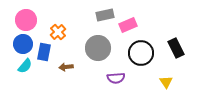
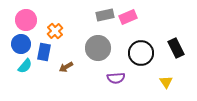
pink rectangle: moved 8 px up
orange cross: moved 3 px left, 1 px up
blue circle: moved 2 px left
brown arrow: rotated 24 degrees counterclockwise
